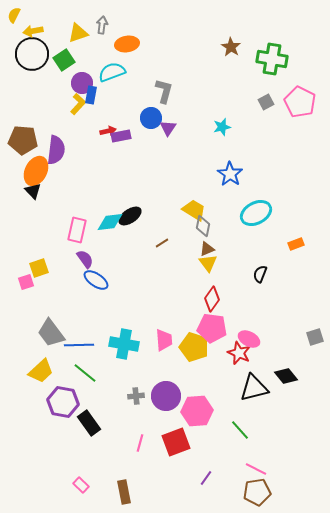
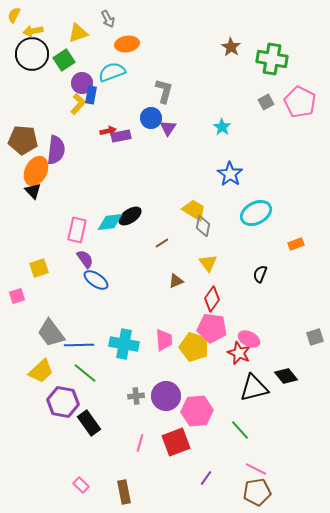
gray arrow at (102, 25): moved 6 px right, 6 px up; rotated 144 degrees clockwise
cyan star at (222, 127): rotated 24 degrees counterclockwise
brown triangle at (207, 249): moved 31 px left, 32 px down
pink square at (26, 282): moved 9 px left, 14 px down
